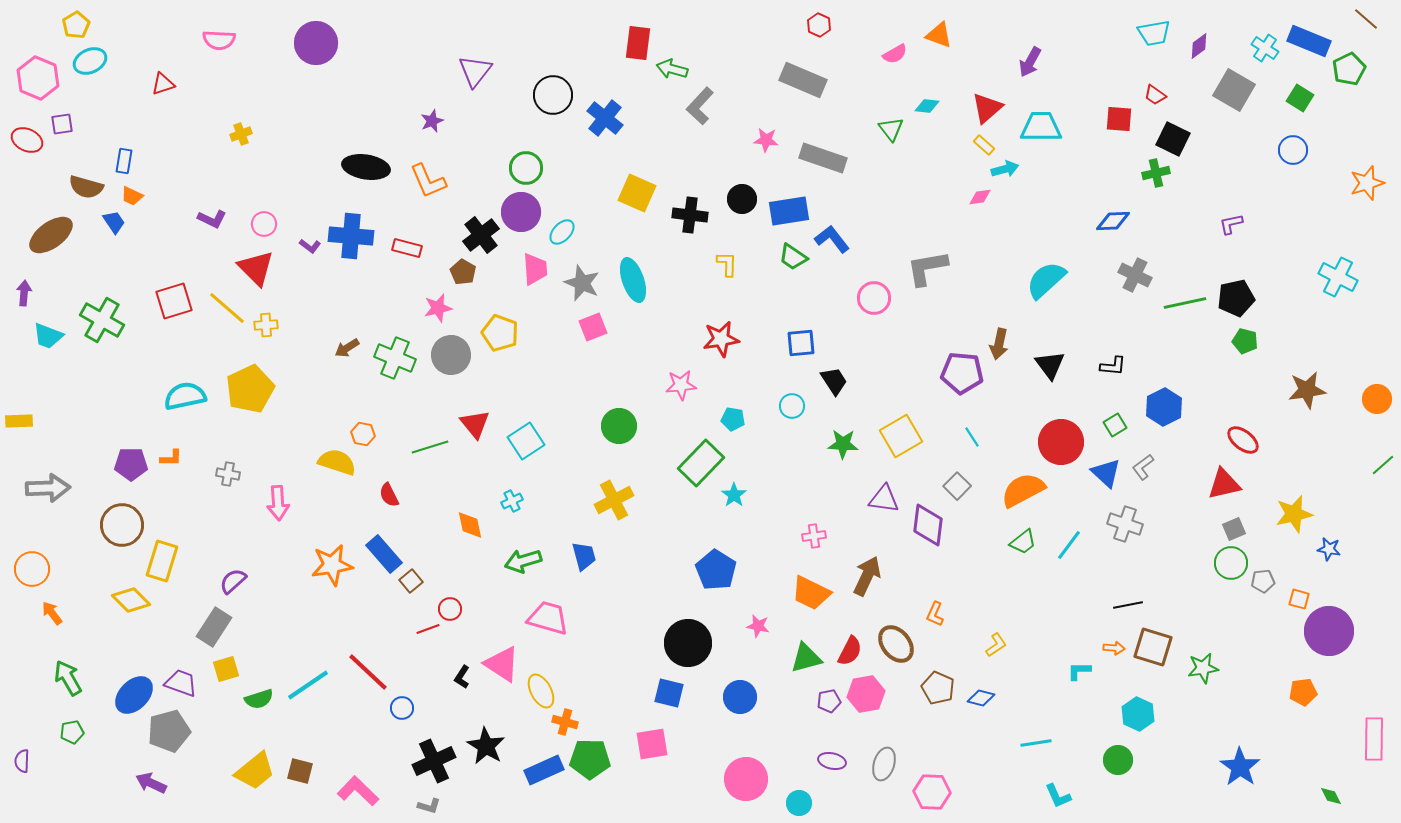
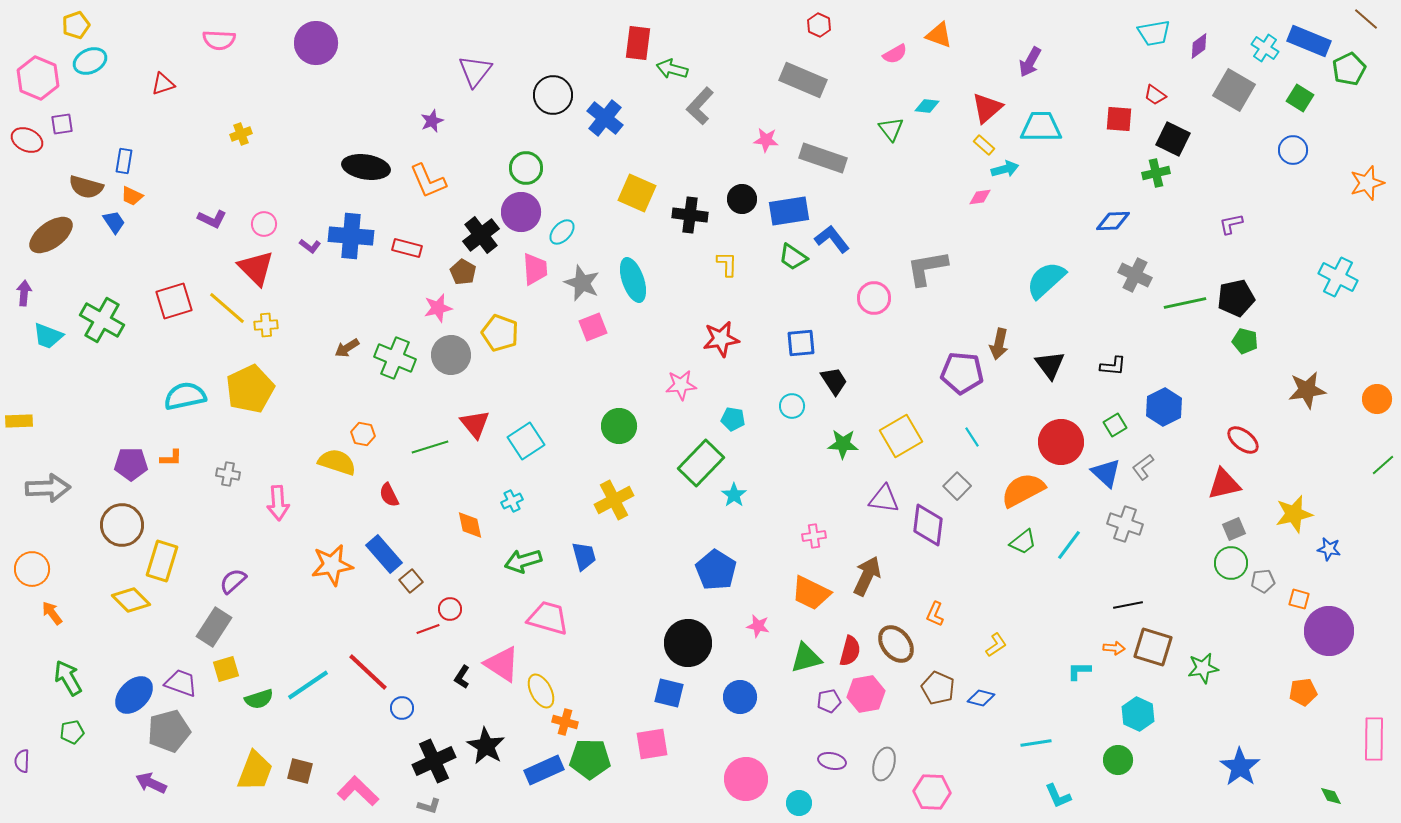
yellow pentagon at (76, 25): rotated 12 degrees clockwise
red semicircle at (850, 651): rotated 12 degrees counterclockwise
yellow trapezoid at (255, 771): rotated 30 degrees counterclockwise
